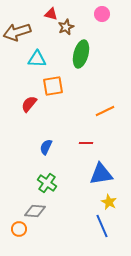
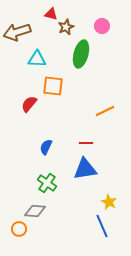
pink circle: moved 12 px down
orange square: rotated 15 degrees clockwise
blue triangle: moved 16 px left, 5 px up
